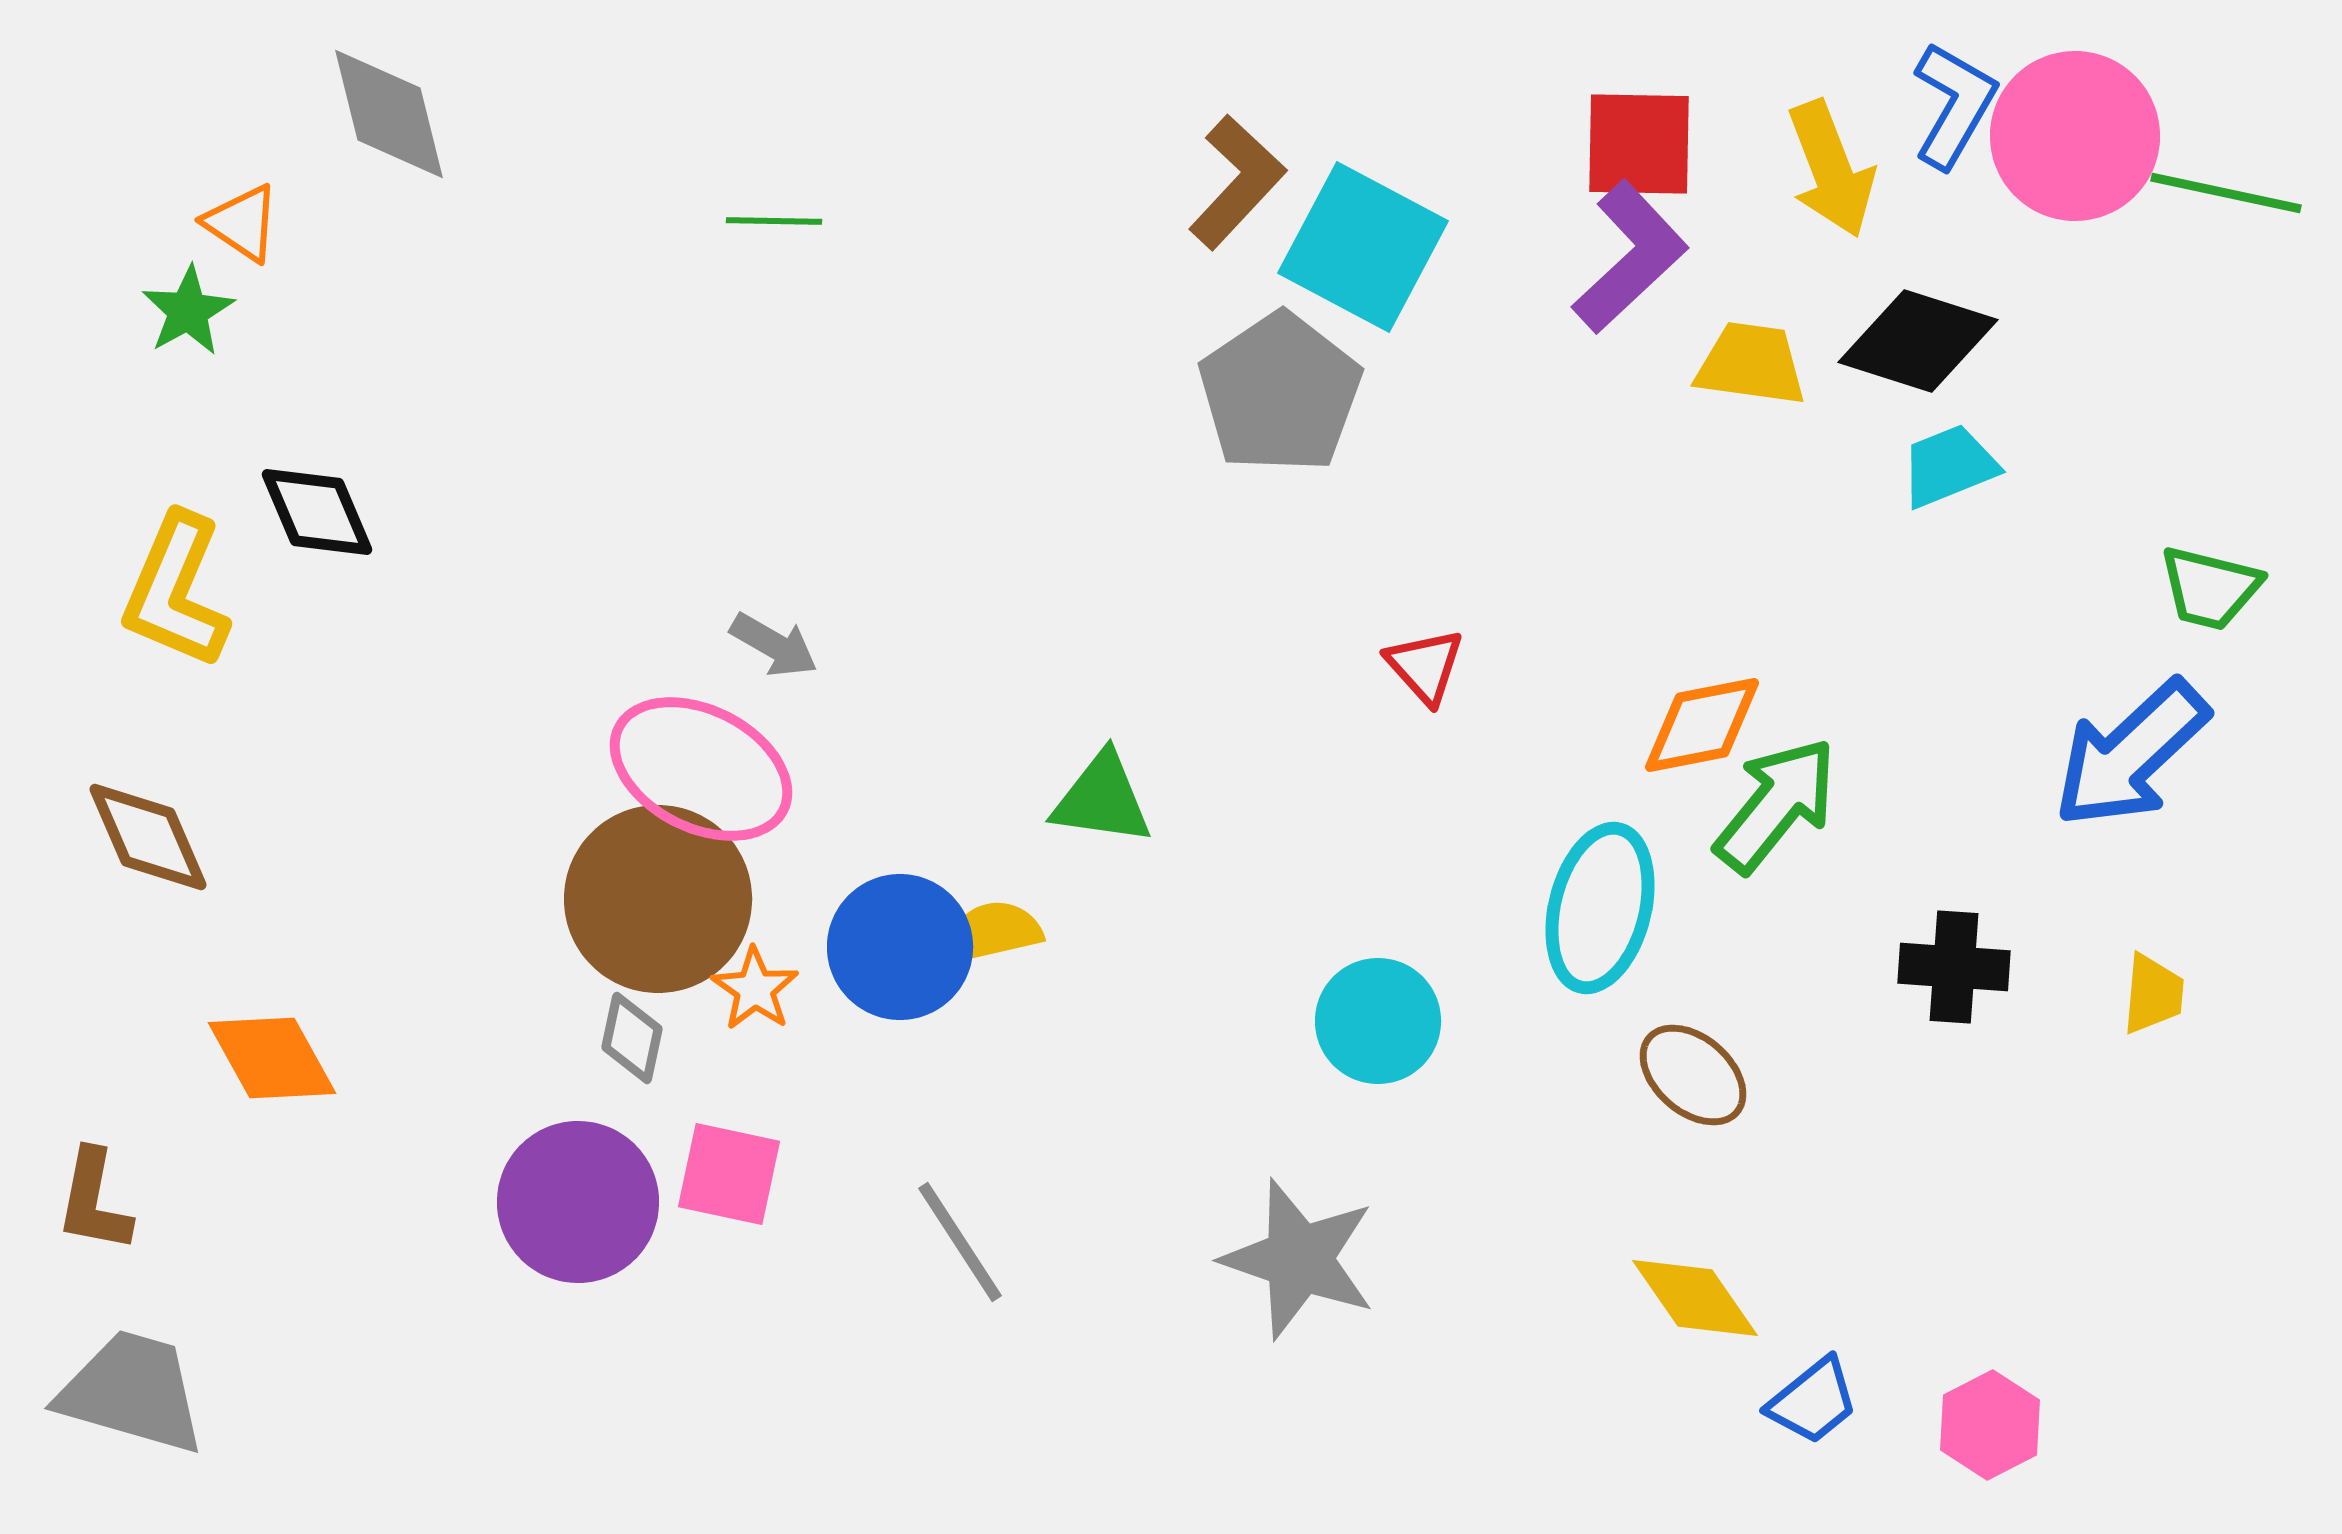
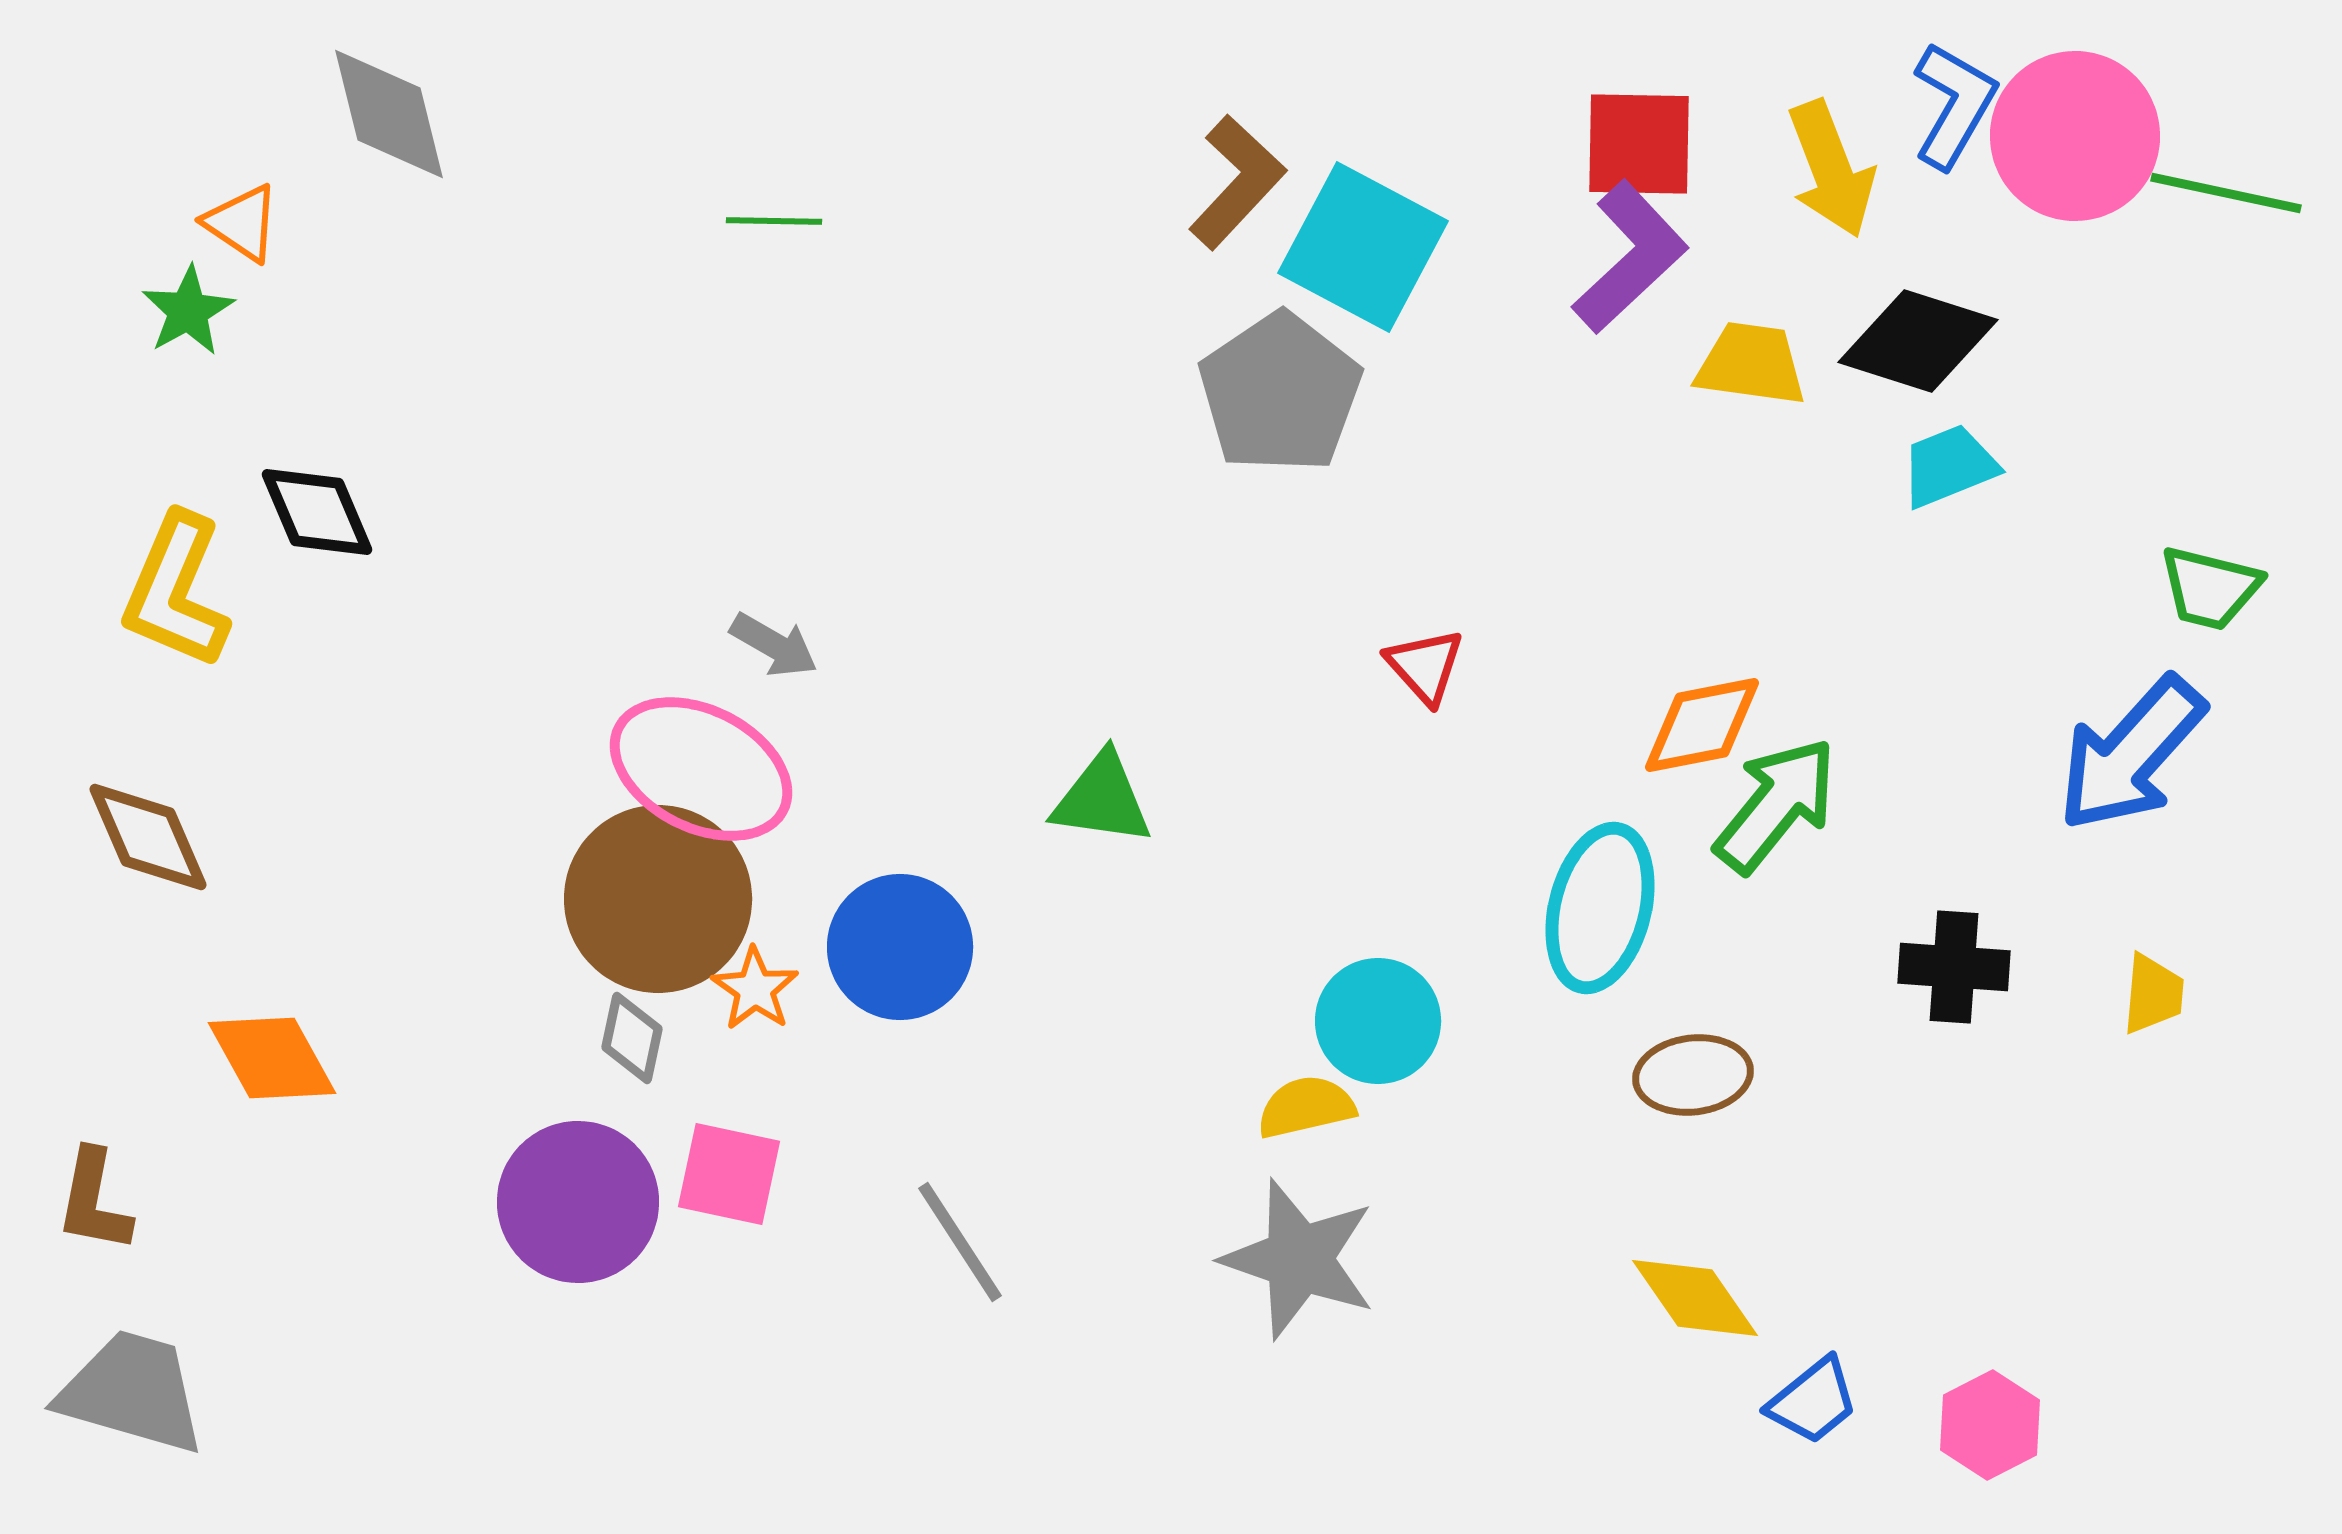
blue arrow at (2131, 754): rotated 5 degrees counterclockwise
yellow semicircle at (993, 932): moved 313 px right, 175 px down
brown ellipse at (1693, 1075): rotated 48 degrees counterclockwise
